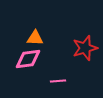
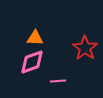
red star: rotated 20 degrees counterclockwise
pink diamond: moved 4 px right, 3 px down; rotated 12 degrees counterclockwise
